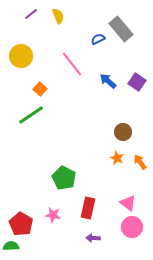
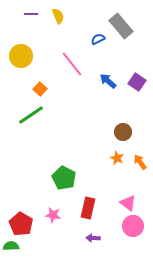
purple line: rotated 40 degrees clockwise
gray rectangle: moved 3 px up
pink circle: moved 1 px right, 1 px up
